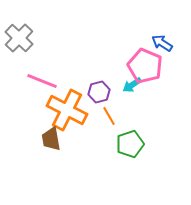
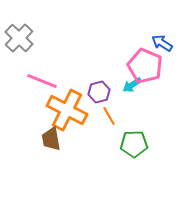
green pentagon: moved 4 px right; rotated 16 degrees clockwise
